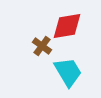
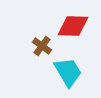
red diamond: moved 6 px right; rotated 12 degrees clockwise
